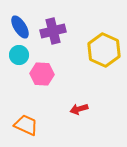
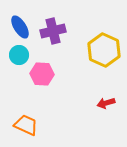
red arrow: moved 27 px right, 6 px up
